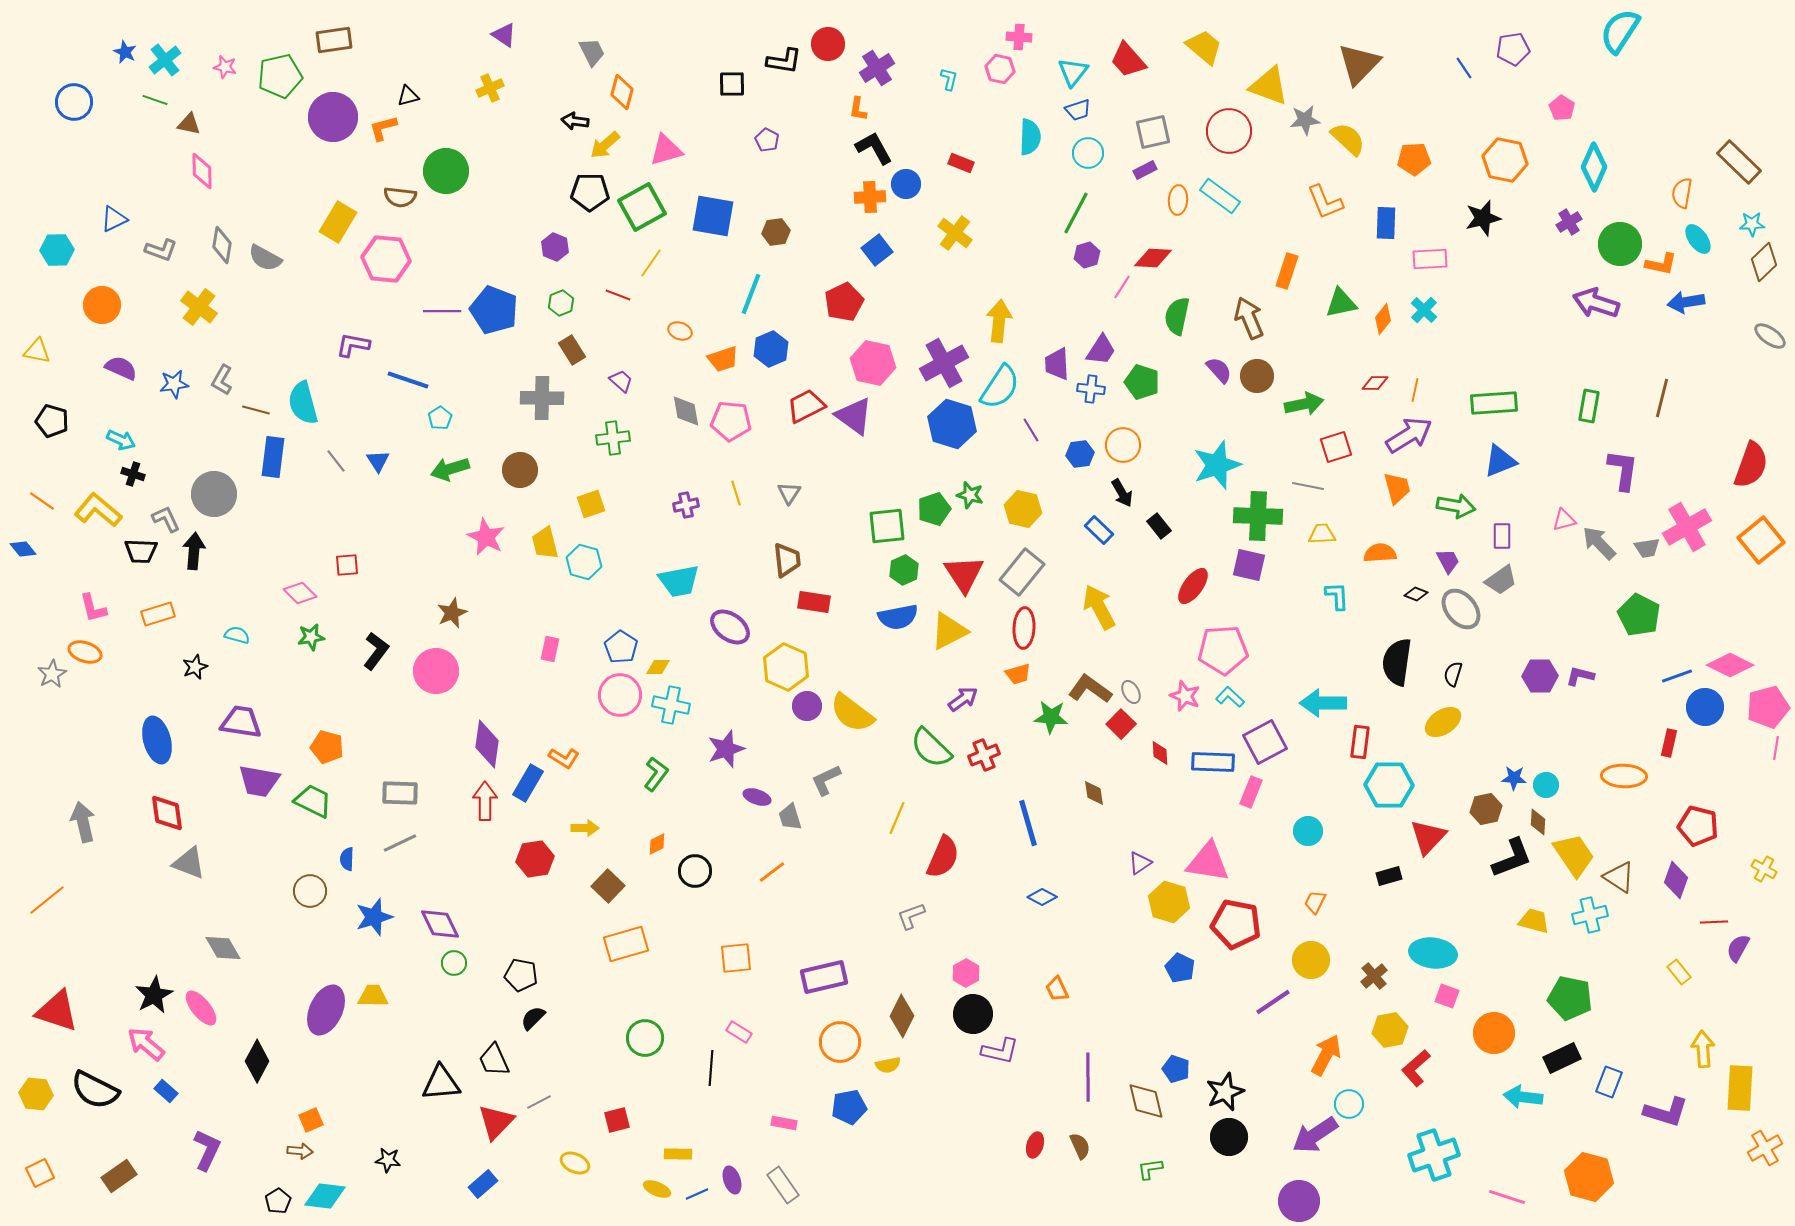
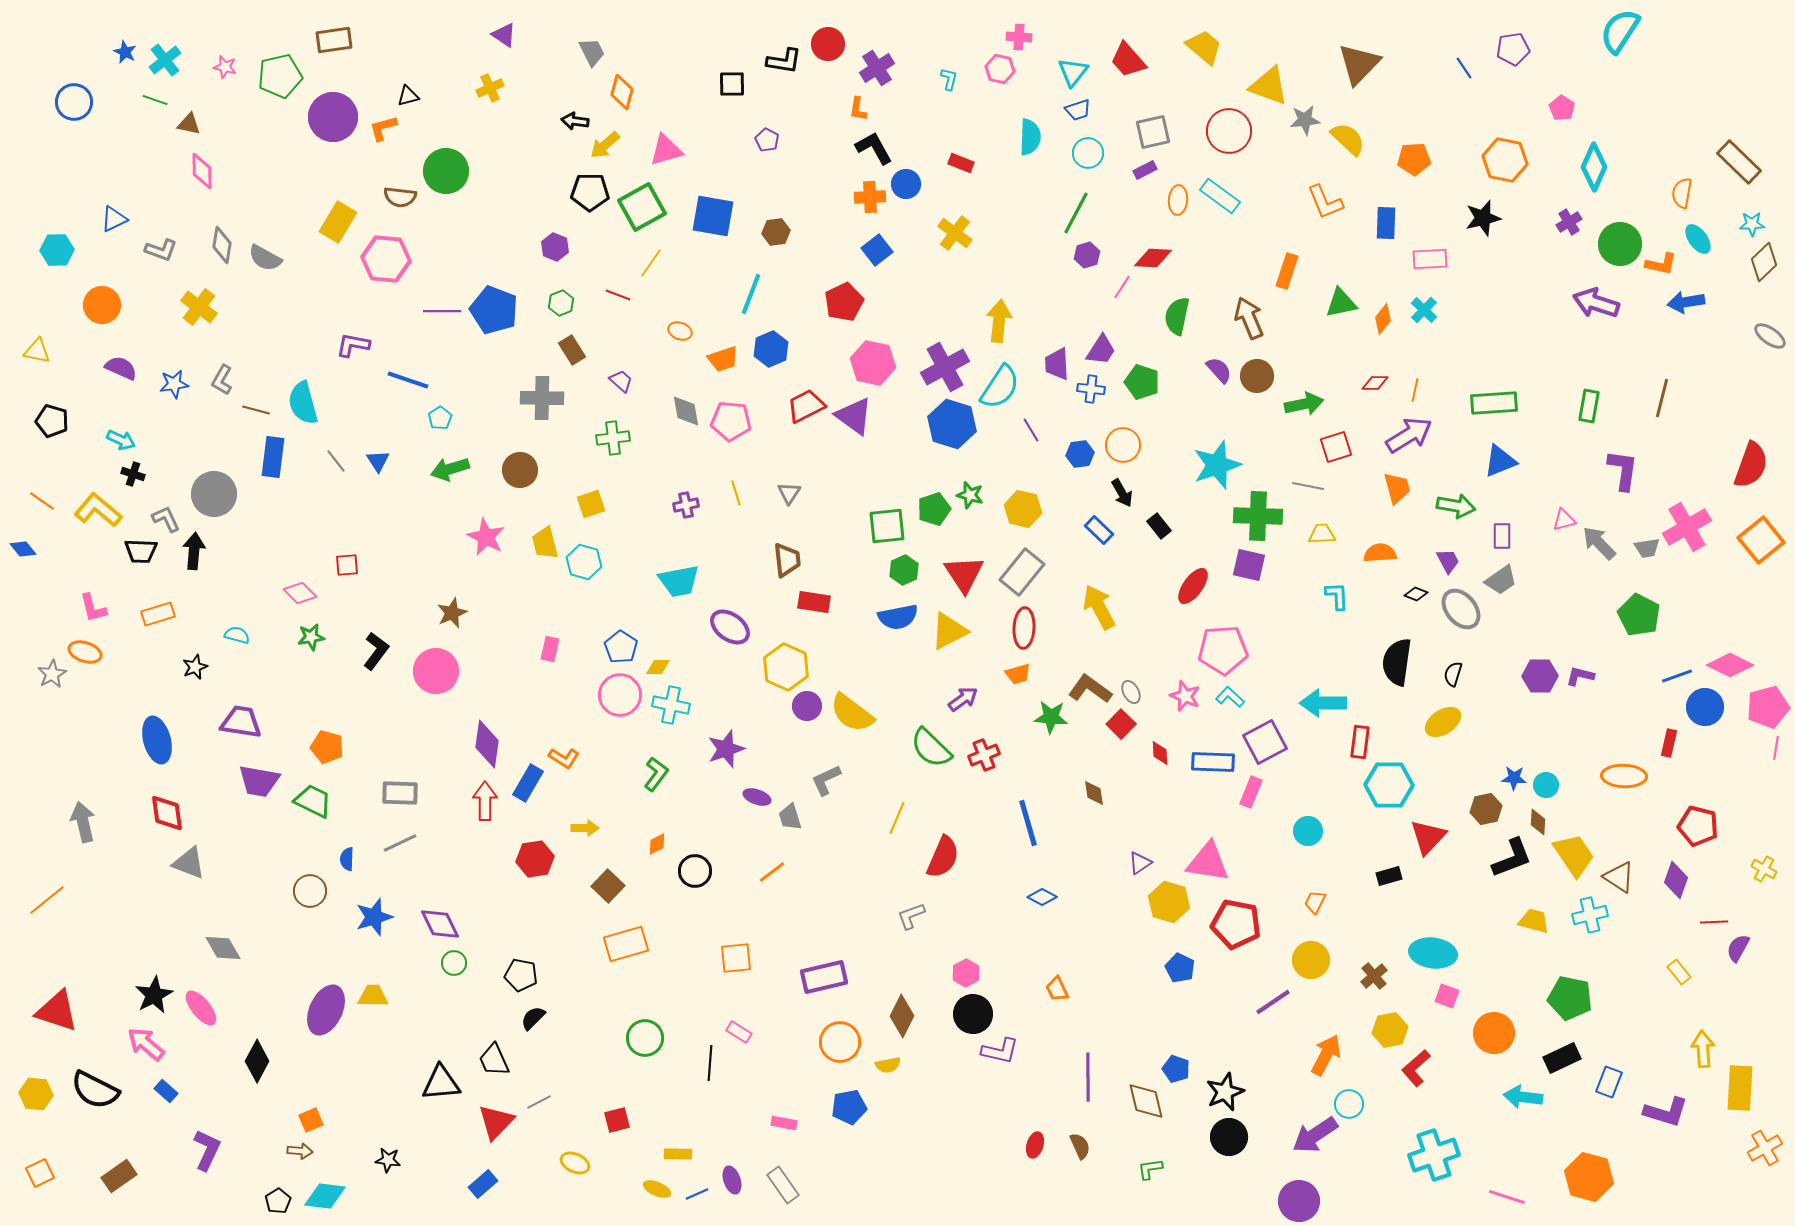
purple cross at (944, 363): moved 1 px right, 4 px down
black line at (711, 1068): moved 1 px left, 5 px up
